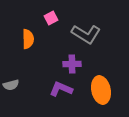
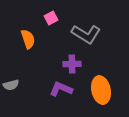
orange semicircle: rotated 18 degrees counterclockwise
